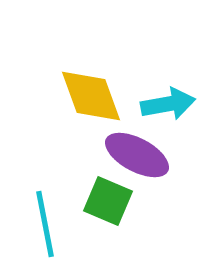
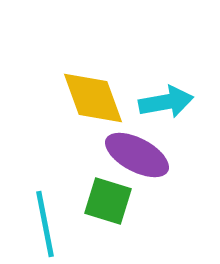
yellow diamond: moved 2 px right, 2 px down
cyan arrow: moved 2 px left, 2 px up
green square: rotated 6 degrees counterclockwise
